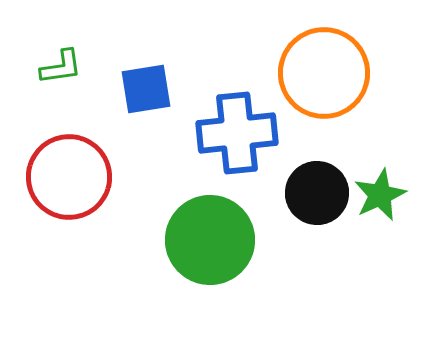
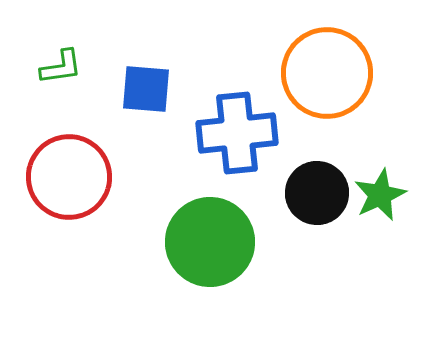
orange circle: moved 3 px right
blue square: rotated 14 degrees clockwise
green circle: moved 2 px down
